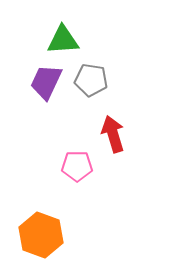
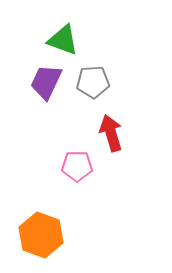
green triangle: rotated 24 degrees clockwise
gray pentagon: moved 2 px right, 2 px down; rotated 12 degrees counterclockwise
red arrow: moved 2 px left, 1 px up
